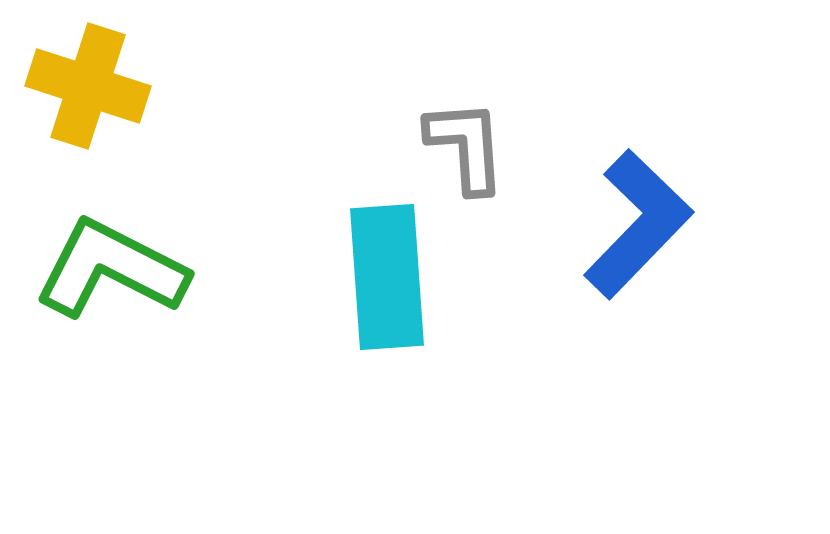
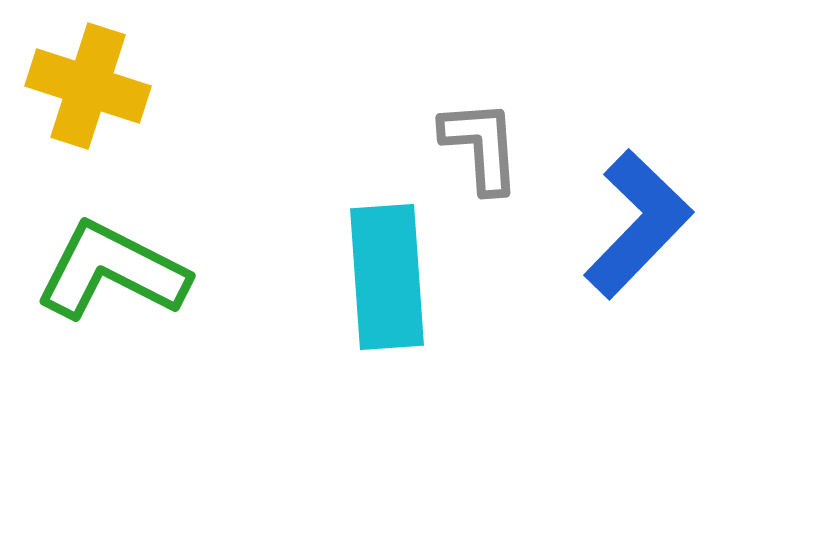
gray L-shape: moved 15 px right
green L-shape: moved 1 px right, 2 px down
